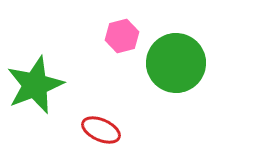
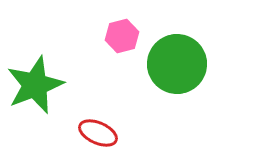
green circle: moved 1 px right, 1 px down
red ellipse: moved 3 px left, 3 px down
